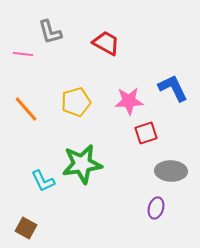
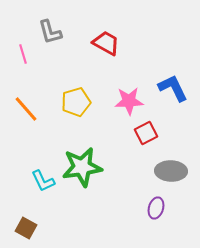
pink line: rotated 66 degrees clockwise
red square: rotated 10 degrees counterclockwise
green star: moved 3 px down
